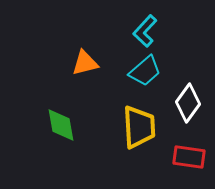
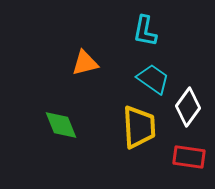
cyan L-shape: rotated 32 degrees counterclockwise
cyan trapezoid: moved 8 px right, 8 px down; rotated 104 degrees counterclockwise
white diamond: moved 4 px down
green diamond: rotated 12 degrees counterclockwise
